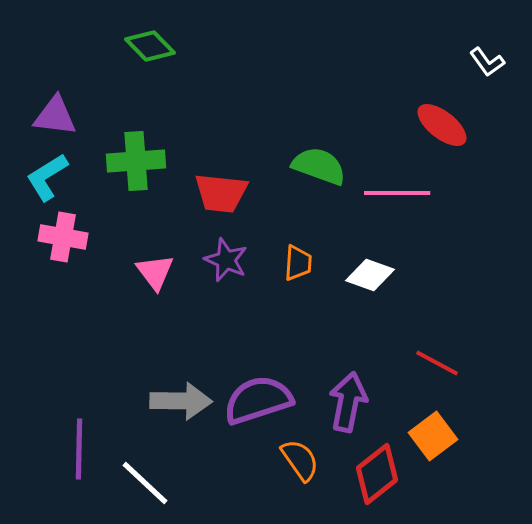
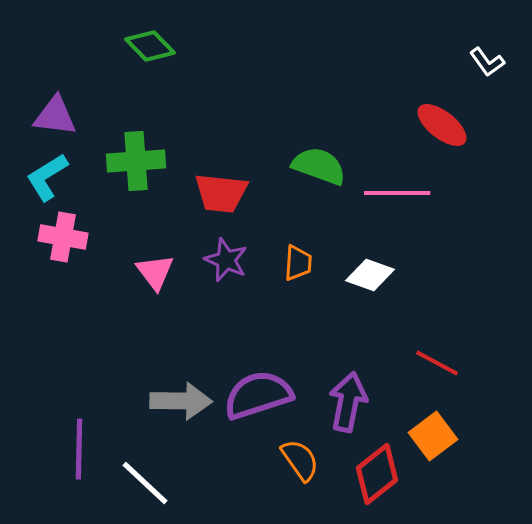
purple semicircle: moved 5 px up
